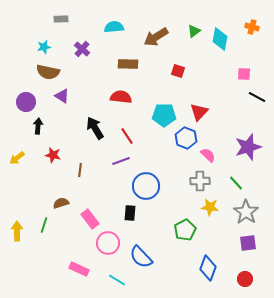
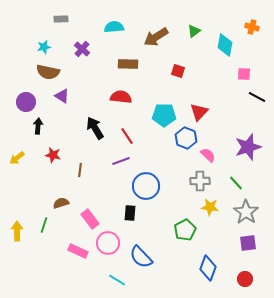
cyan diamond at (220, 39): moved 5 px right, 6 px down
pink rectangle at (79, 269): moved 1 px left, 18 px up
